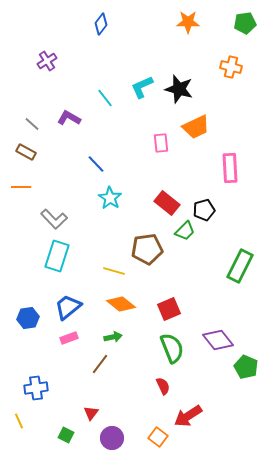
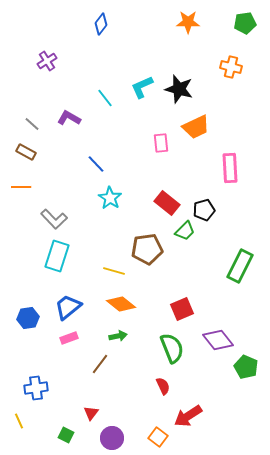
red square at (169, 309): moved 13 px right
green arrow at (113, 337): moved 5 px right, 1 px up
